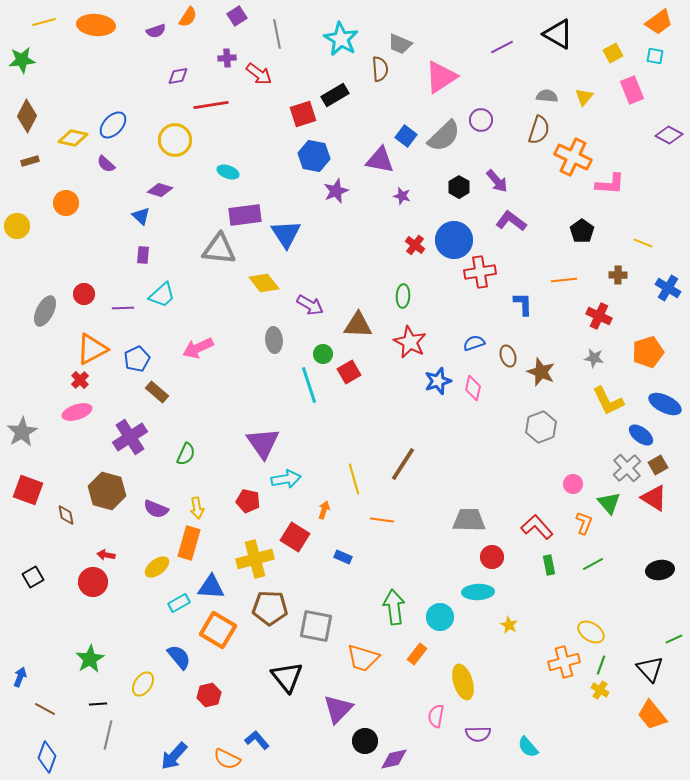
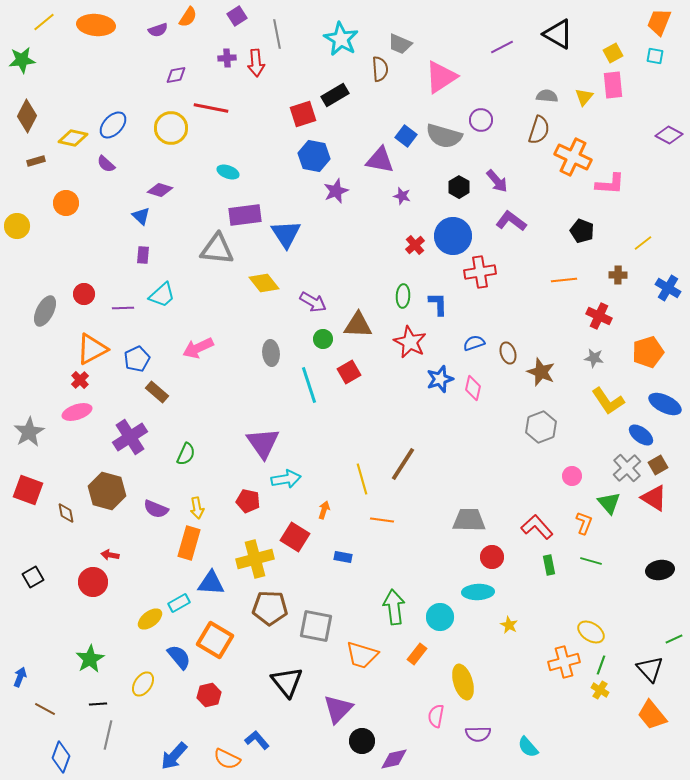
yellow line at (44, 22): rotated 25 degrees counterclockwise
orange trapezoid at (659, 22): rotated 148 degrees clockwise
purple semicircle at (156, 31): moved 2 px right, 1 px up
red arrow at (259, 74): moved 3 px left, 11 px up; rotated 48 degrees clockwise
purple diamond at (178, 76): moved 2 px left, 1 px up
pink rectangle at (632, 90): moved 19 px left, 5 px up; rotated 16 degrees clockwise
red line at (211, 105): moved 3 px down; rotated 20 degrees clockwise
gray semicircle at (444, 136): rotated 60 degrees clockwise
yellow circle at (175, 140): moved 4 px left, 12 px up
brown rectangle at (30, 161): moved 6 px right
black pentagon at (582, 231): rotated 15 degrees counterclockwise
blue circle at (454, 240): moved 1 px left, 4 px up
yellow line at (643, 243): rotated 60 degrees counterclockwise
red cross at (415, 245): rotated 12 degrees clockwise
gray triangle at (219, 249): moved 2 px left
blue L-shape at (523, 304): moved 85 px left
purple arrow at (310, 305): moved 3 px right, 3 px up
gray ellipse at (274, 340): moved 3 px left, 13 px down
green circle at (323, 354): moved 15 px up
brown ellipse at (508, 356): moved 3 px up
blue star at (438, 381): moved 2 px right, 2 px up
yellow L-shape at (608, 401): rotated 8 degrees counterclockwise
gray star at (22, 432): moved 7 px right
yellow line at (354, 479): moved 8 px right
pink circle at (573, 484): moved 1 px left, 8 px up
brown diamond at (66, 515): moved 2 px up
red arrow at (106, 555): moved 4 px right
blue rectangle at (343, 557): rotated 12 degrees counterclockwise
green line at (593, 564): moved 2 px left, 3 px up; rotated 45 degrees clockwise
yellow ellipse at (157, 567): moved 7 px left, 52 px down
blue triangle at (211, 587): moved 4 px up
orange square at (218, 630): moved 3 px left, 10 px down
orange trapezoid at (363, 658): moved 1 px left, 3 px up
black triangle at (287, 677): moved 5 px down
black circle at (365, 741): moved 3 px left
blue diamond at (47, 757): moved 14 px right
